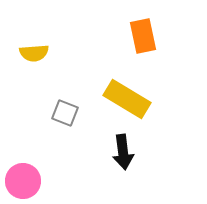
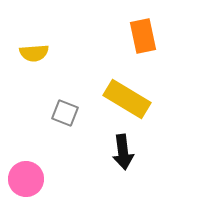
pink circle: moved 3 px right, 2 px up
